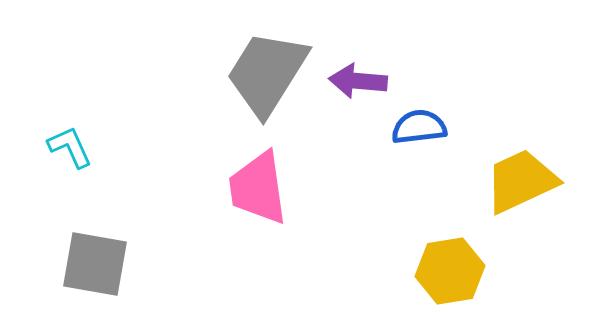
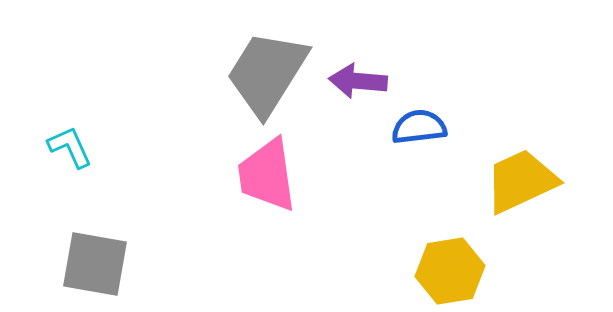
pink trapezoid: moved 9 px right, 13 px up
